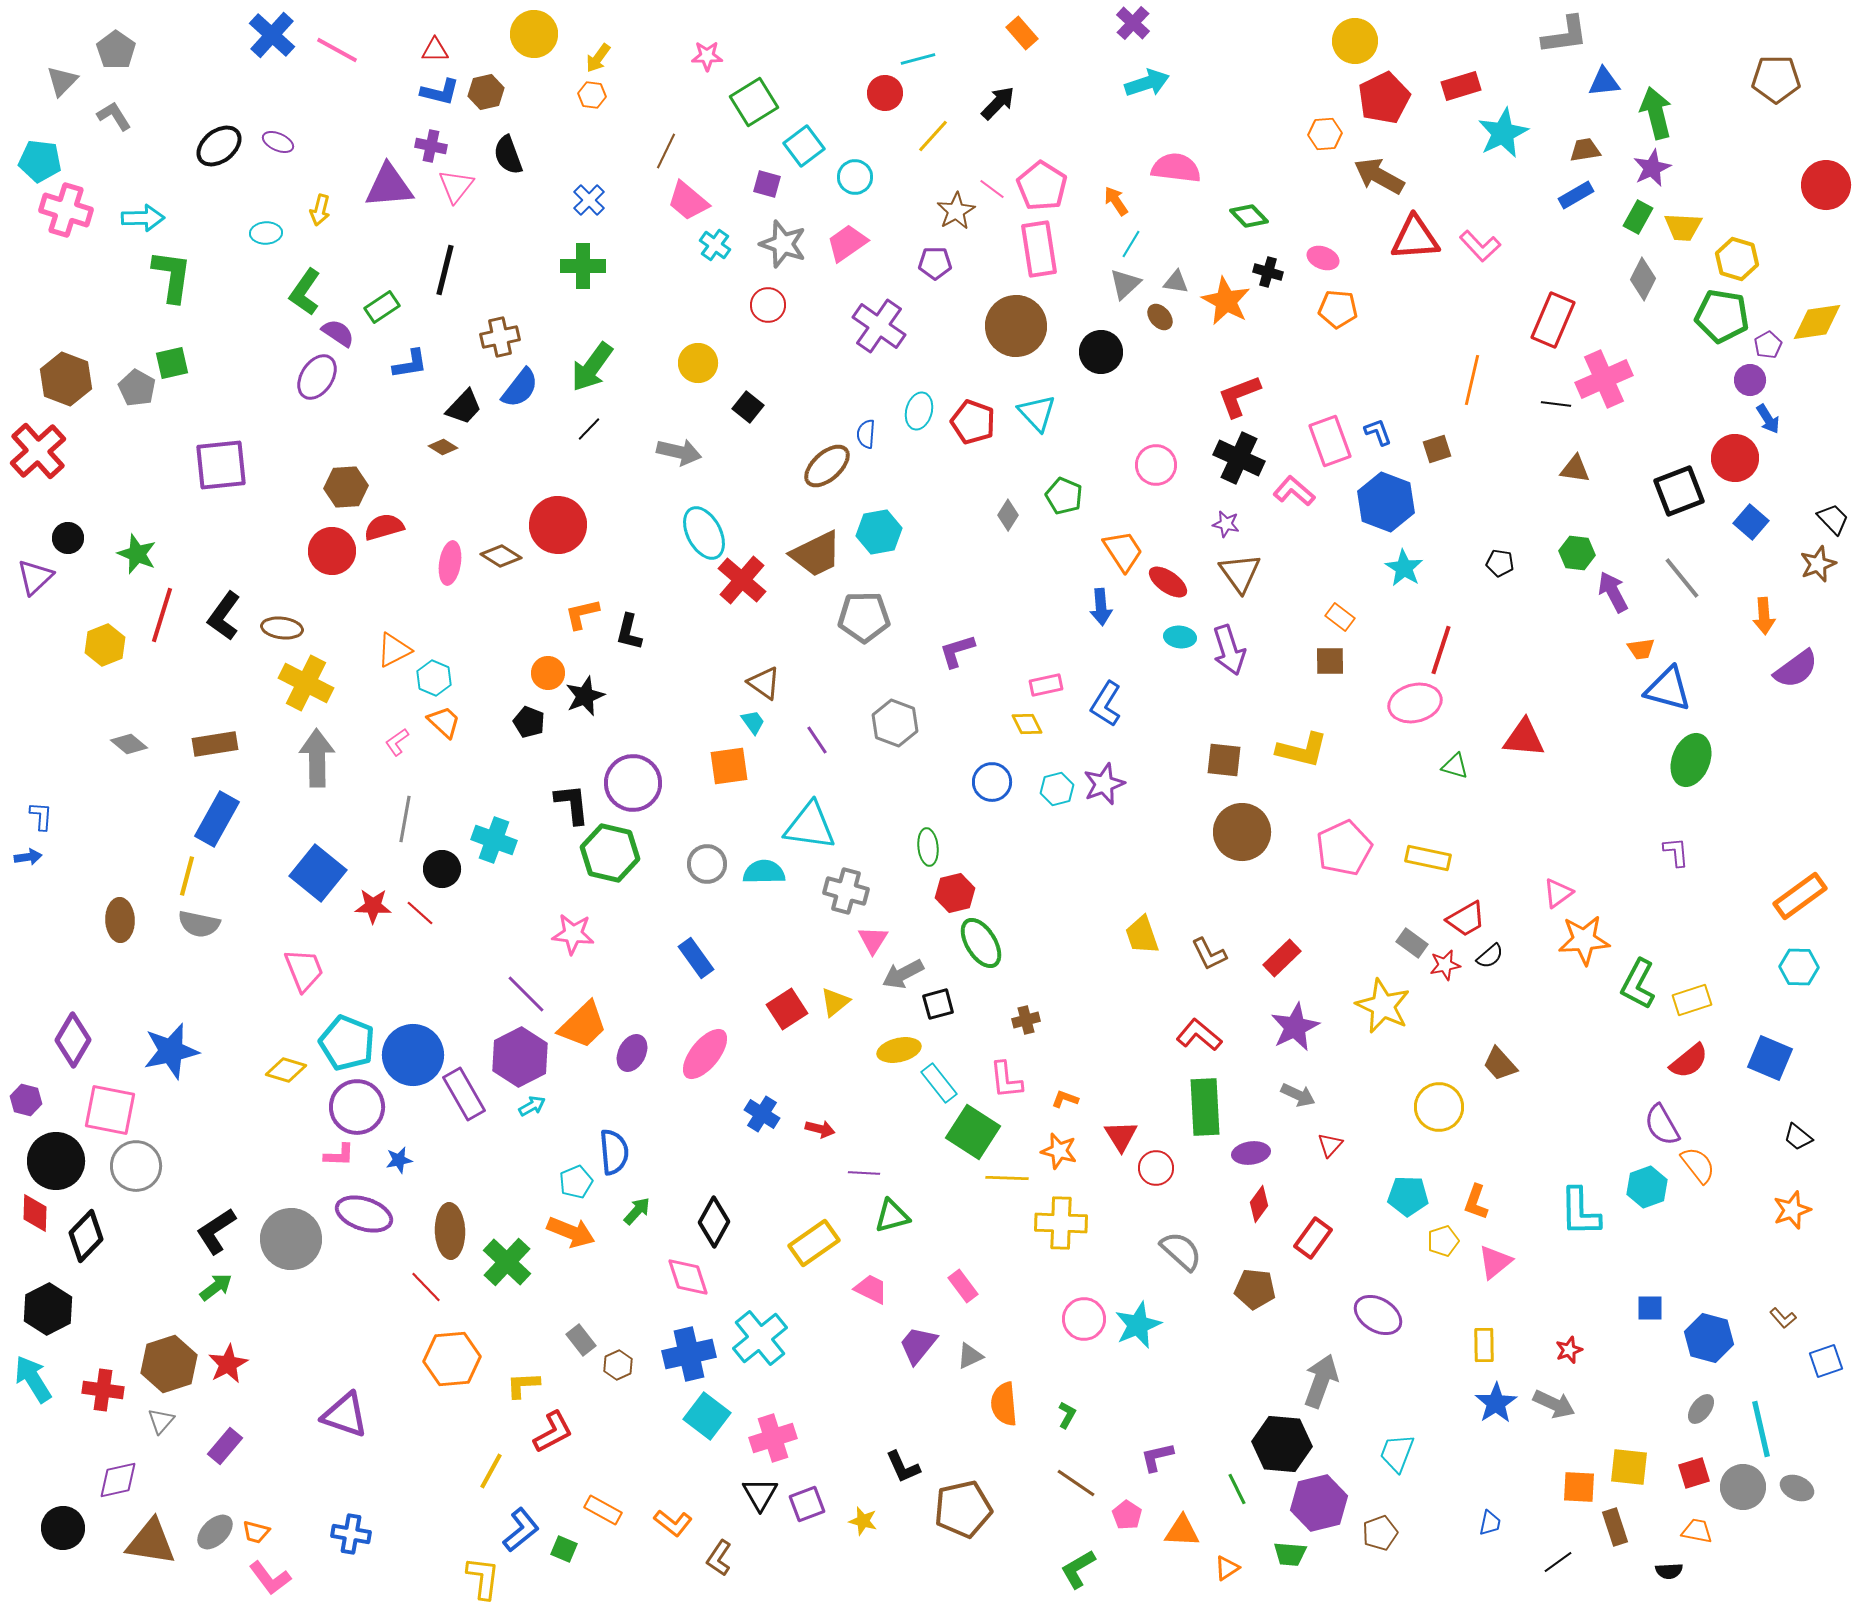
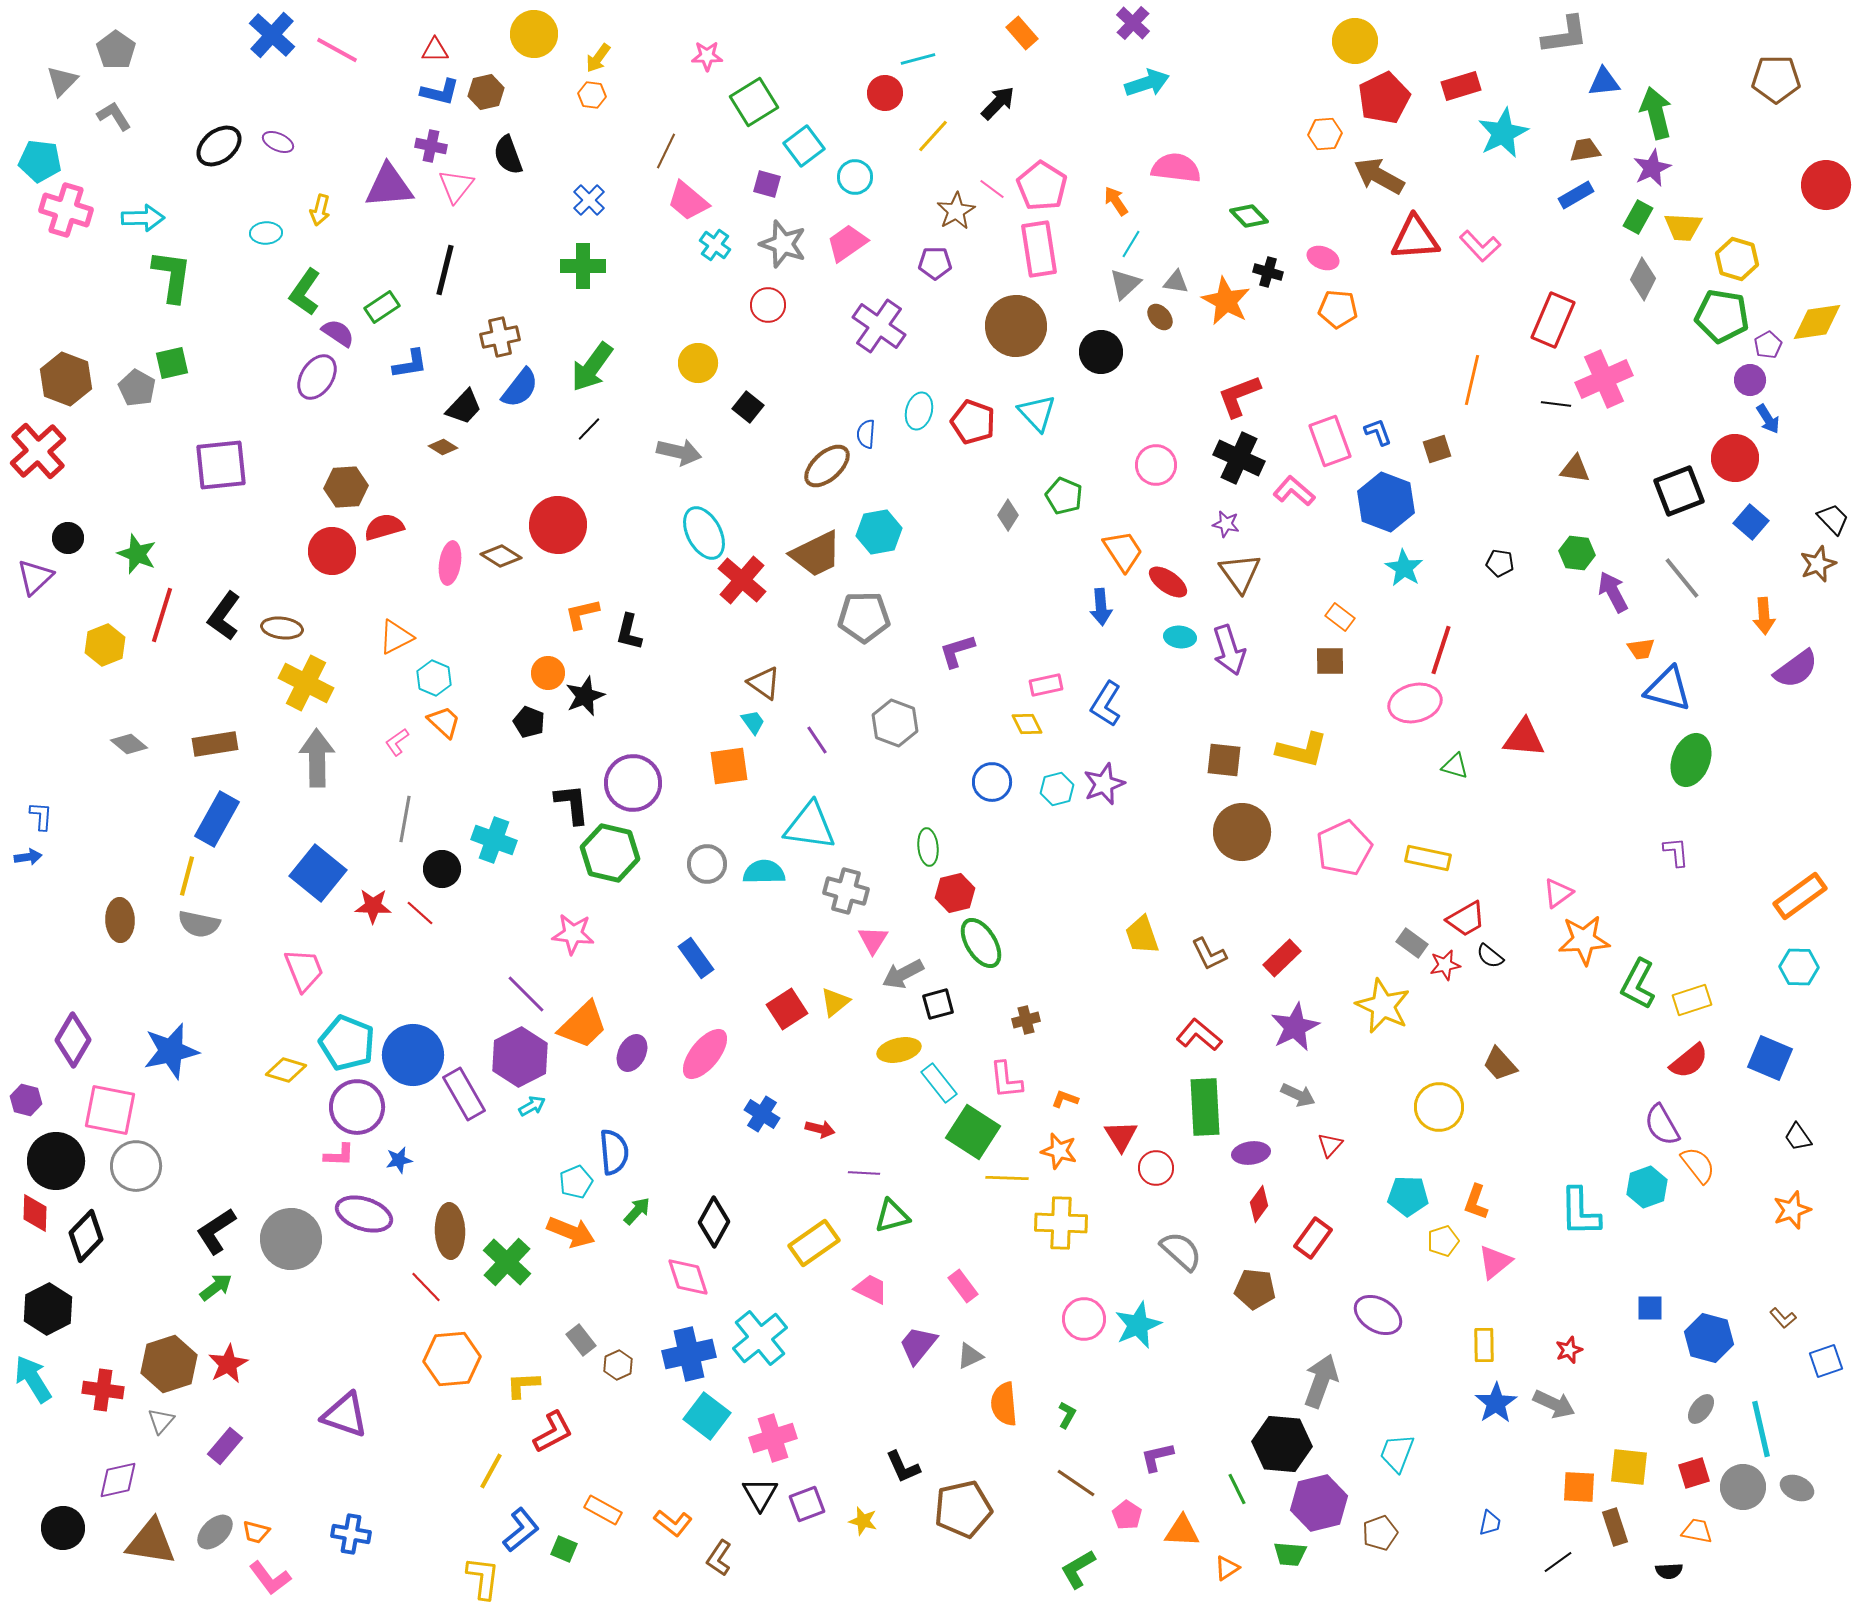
orange triangle at (394, 650): moved 2 px right, 13 px up
black semicircle at (1490, 956): rotated 80 degrees clockwise
black trapezoid at (1798, 1137): rotated 16 degrees clockwise
